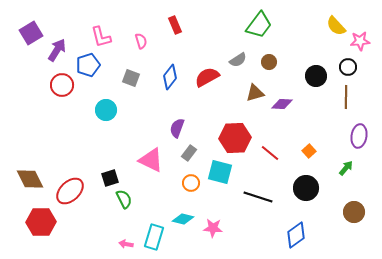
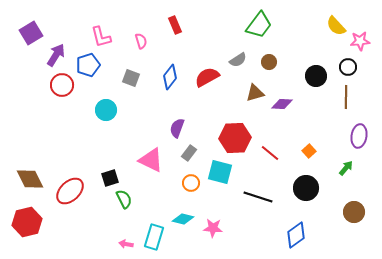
purple arrow at (57, 50): moved 1 px left, 5 px down
red hexagon at (41, 222): moved 14 px left; rotated 12 degrees counterclockwise
